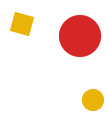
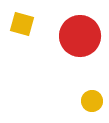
yellow circle: moved 1 px left, 1 px down
